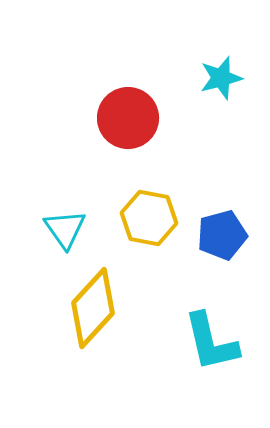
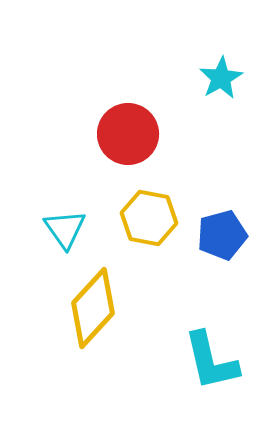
cyan star: rotated 15 degrees counterclockwise
red circle: moved 16 px down
cyan L-shape: moved 19 px down
